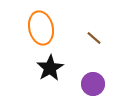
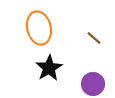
orange ellipse: moved 2 px left
black star: moved 1 px left
